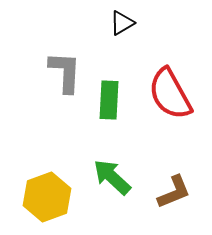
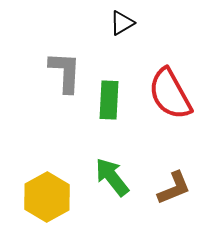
green arrow: rotated 9 degrees clockwise
brown L-shape: moved 4 px up
yellow hexagon: rotated 9 degrees counterclockwise
